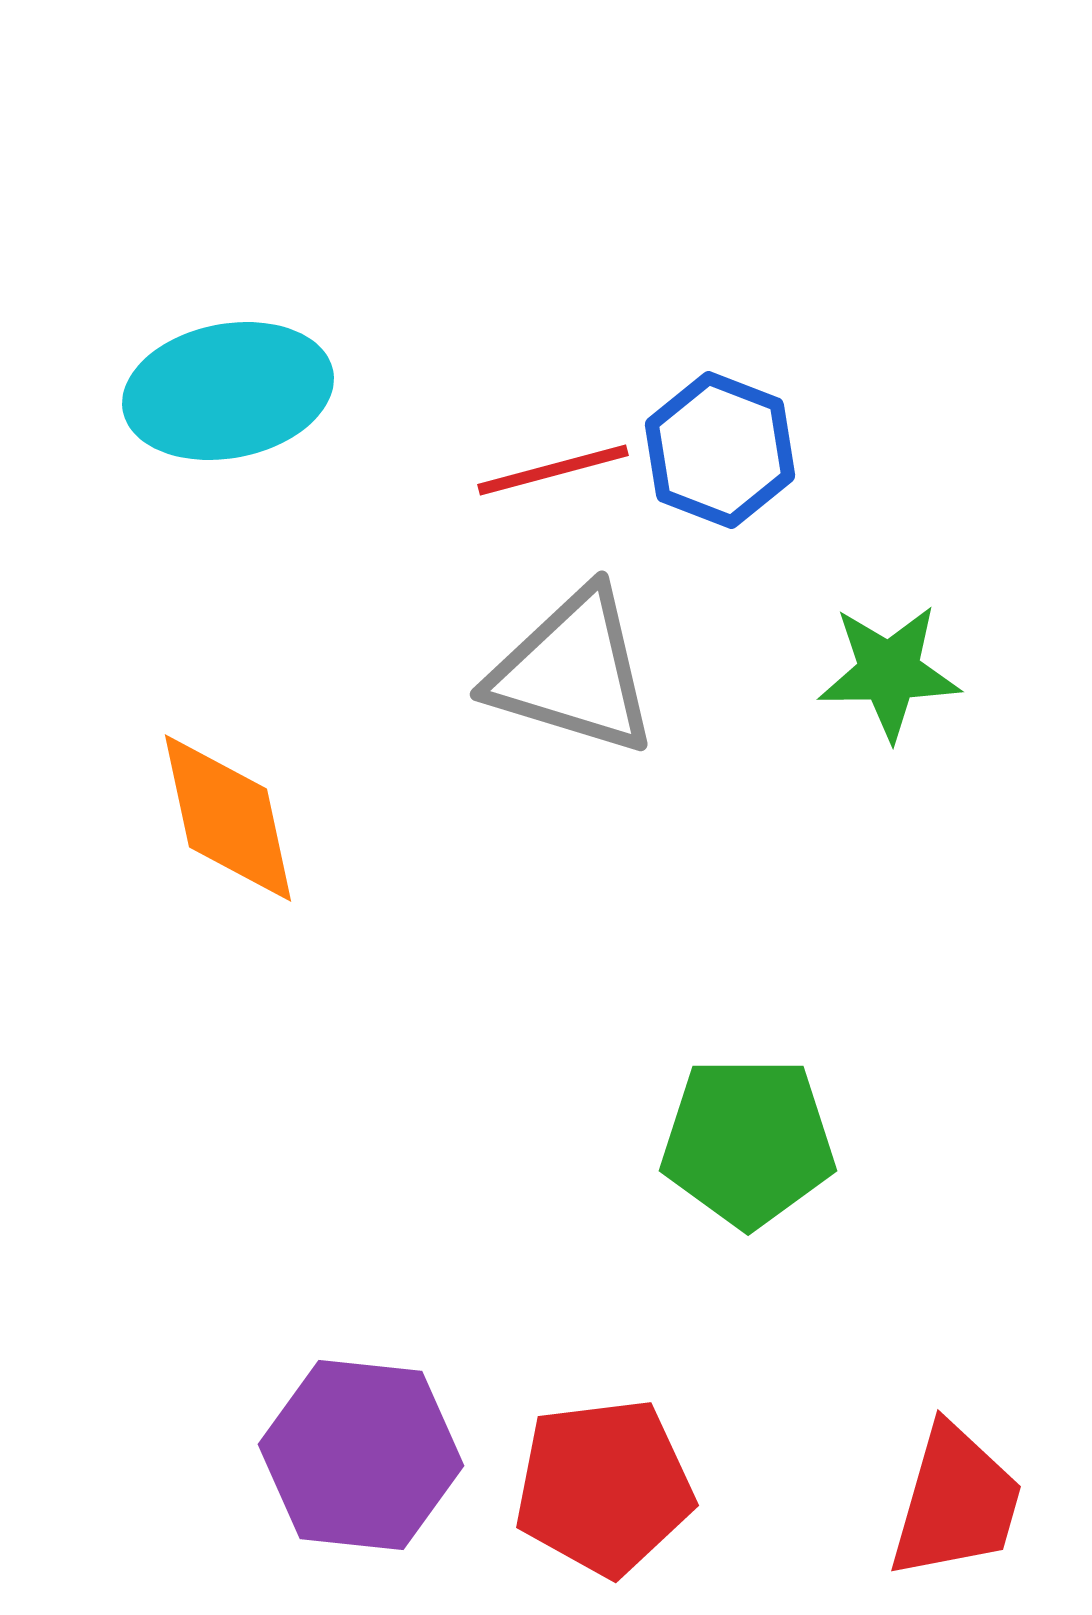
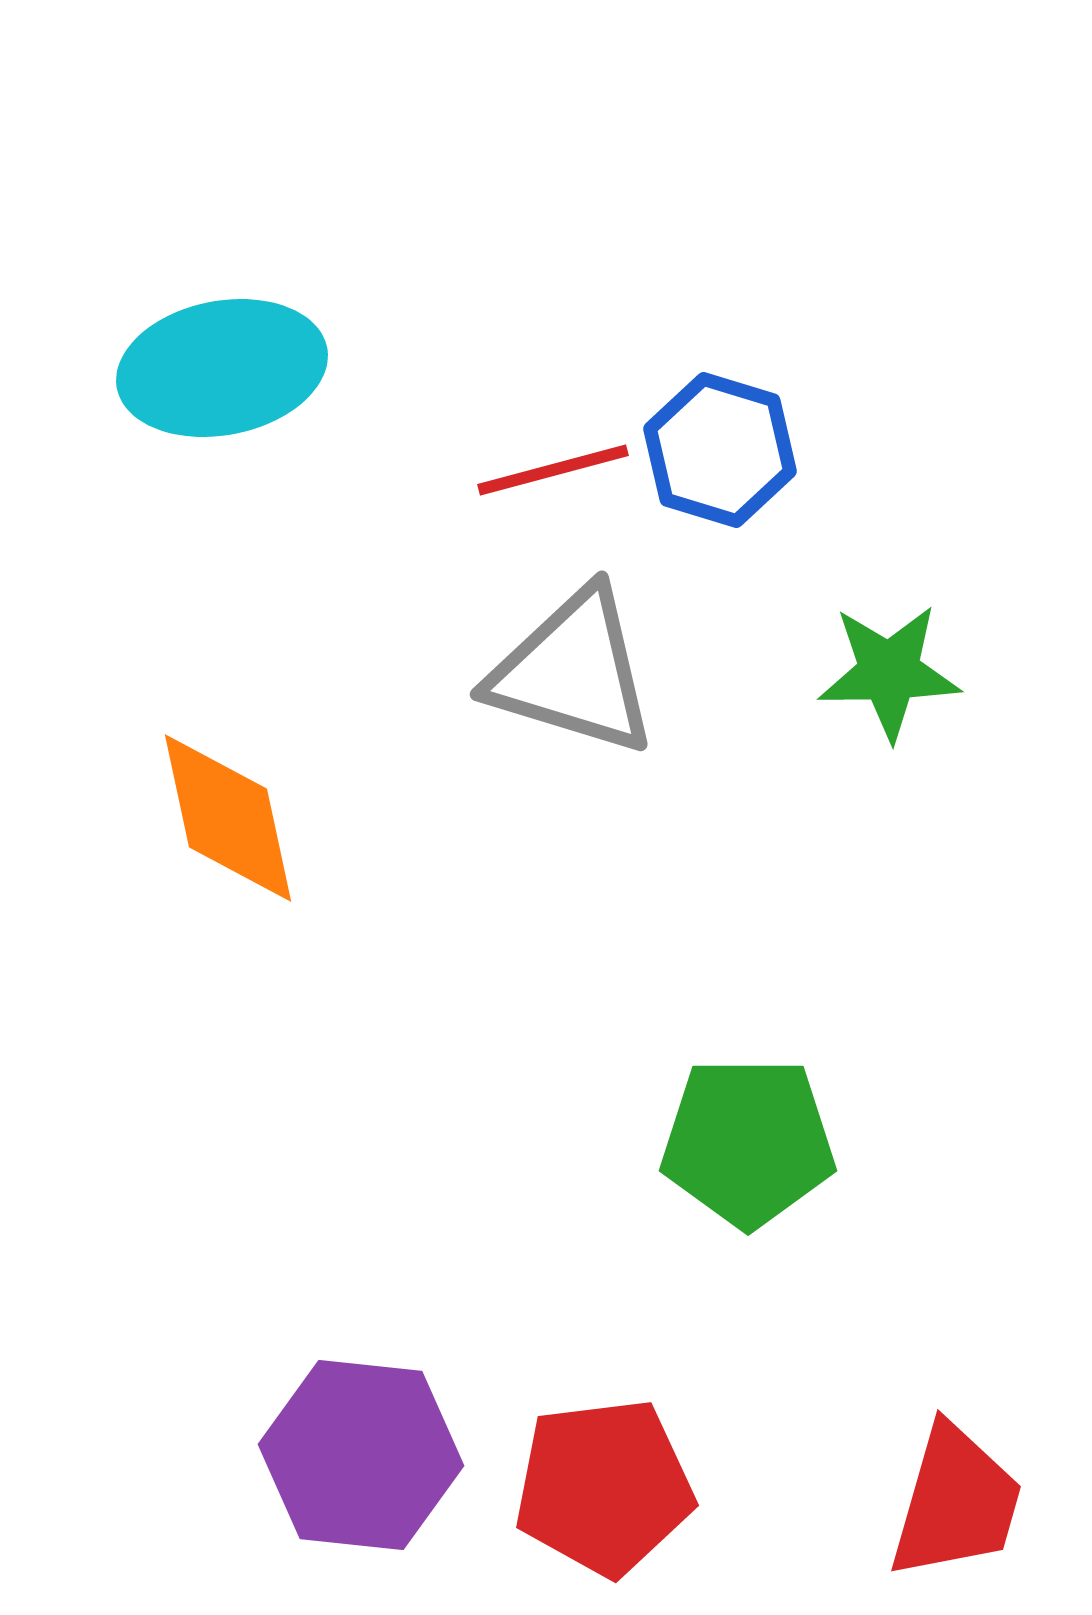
cyan ellipse: moved 6 px left, 23 px up
blue hexagon: rotated 4 degrees counterclockwise
